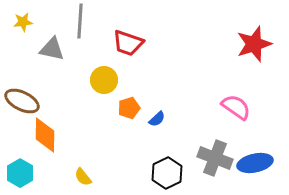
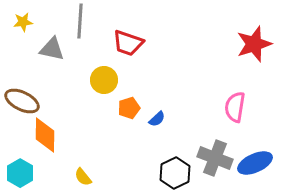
pink semicircle: moved 1 px left; rotated 116 degrees counterclockwise
blue ellipse: rotated 12 degrees counterclockwise
black hexagon: moved 8 px right
